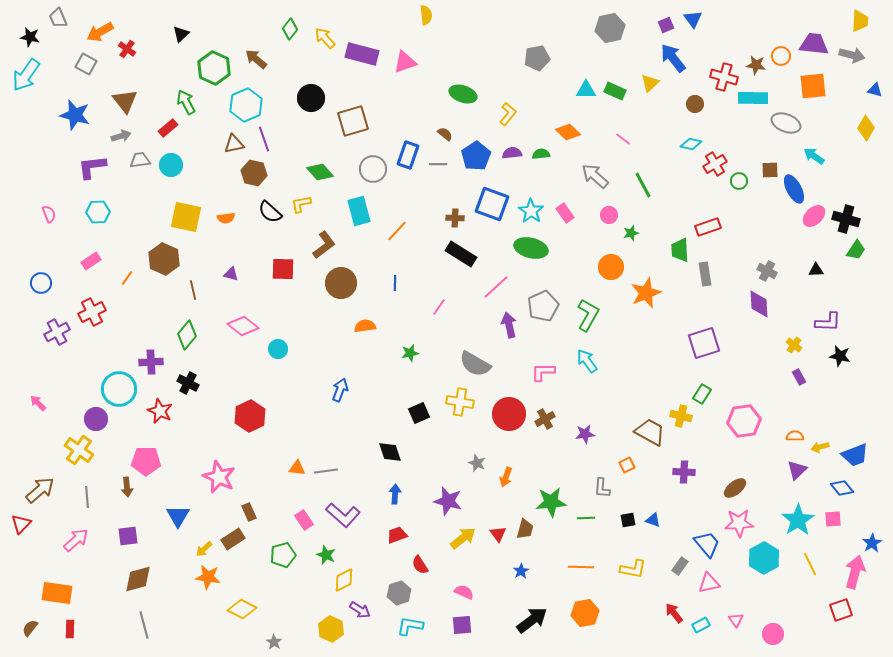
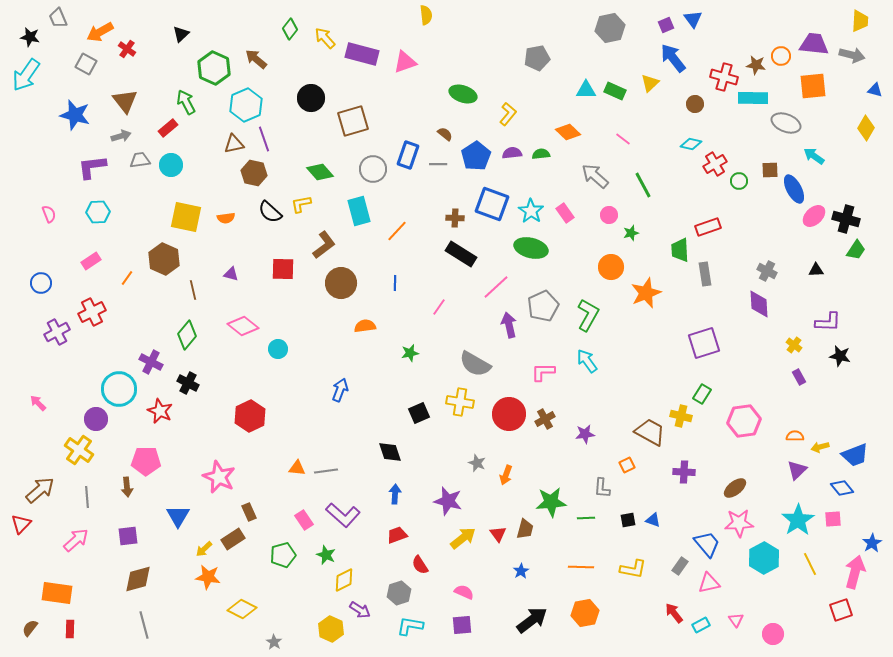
purple cross at (151, 362): rotated 30 degrees clockwise
orange arrow at (506, 477): moved 2 px up
